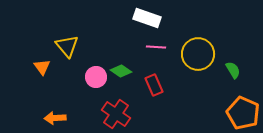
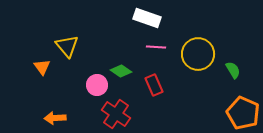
pink circle: moved 1 px right, 8 px down
